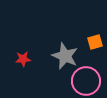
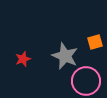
red star: rotated 14 degrees counterclockwise
